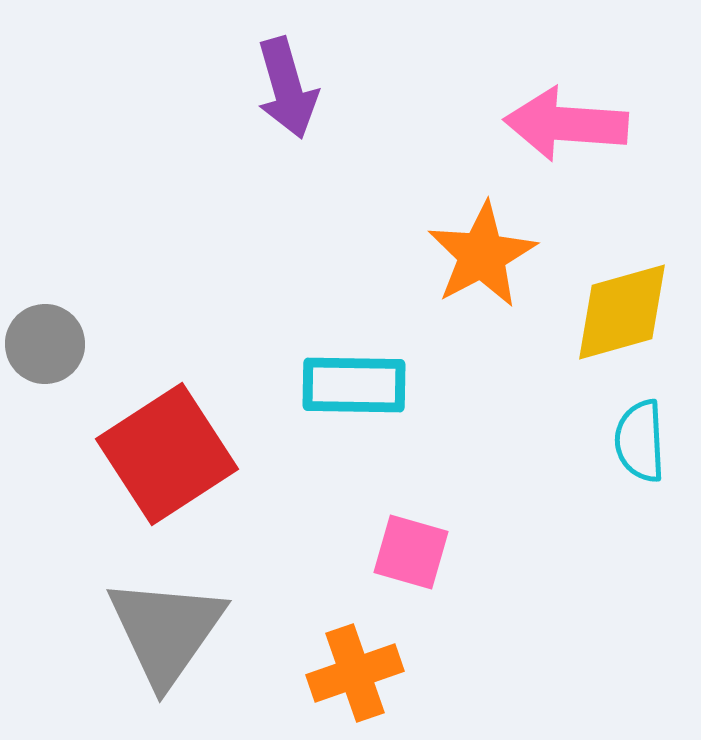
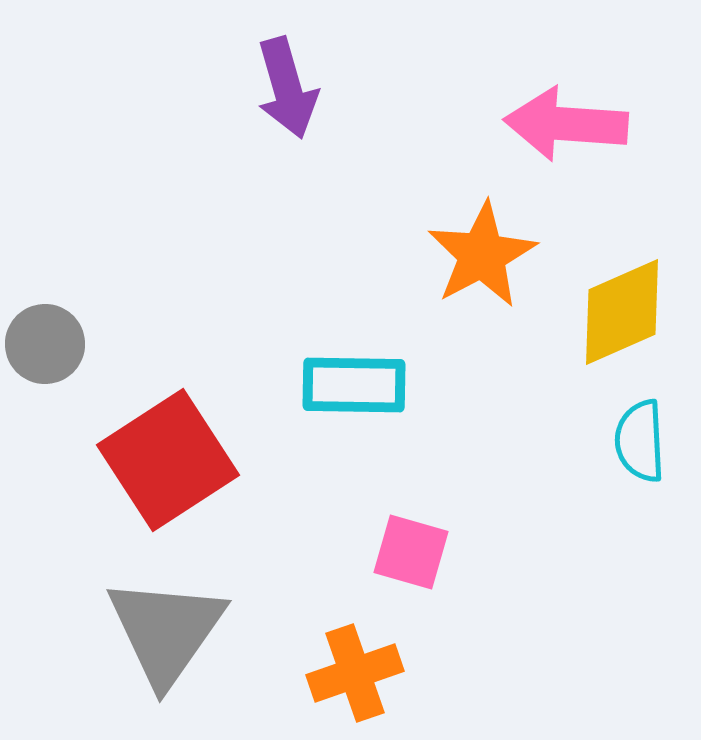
yellow diamond: rotated 8 degrees counterclockwise
red square: moved 1 px right, 6 px down
